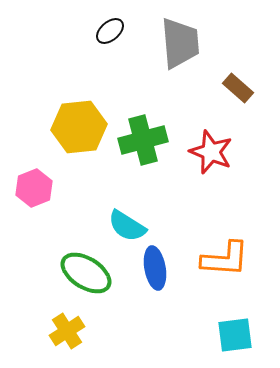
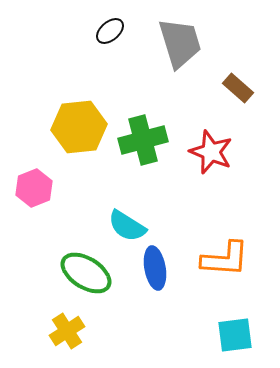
gray trapezoid: rotated 12 degrees counterclockwise
